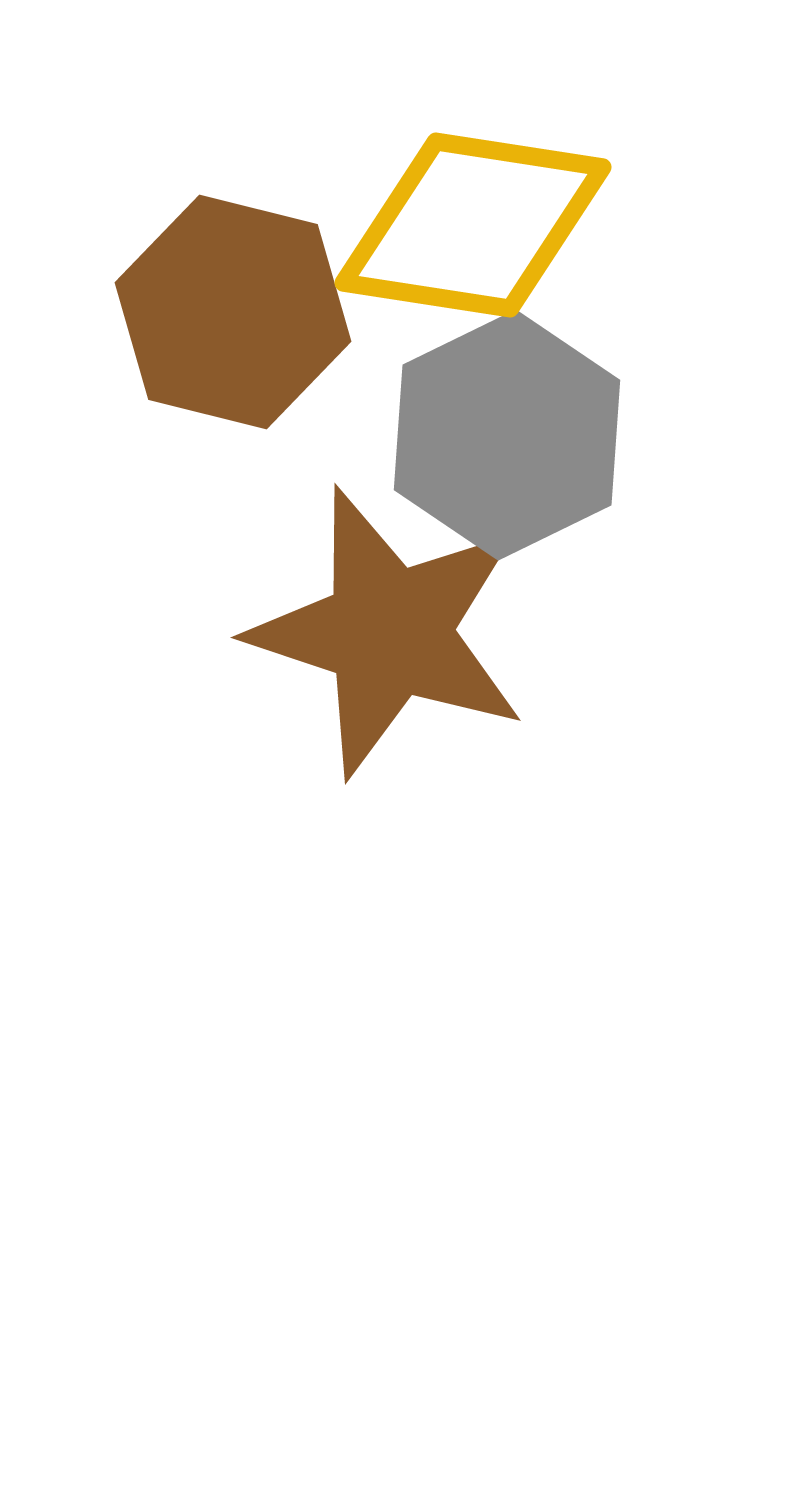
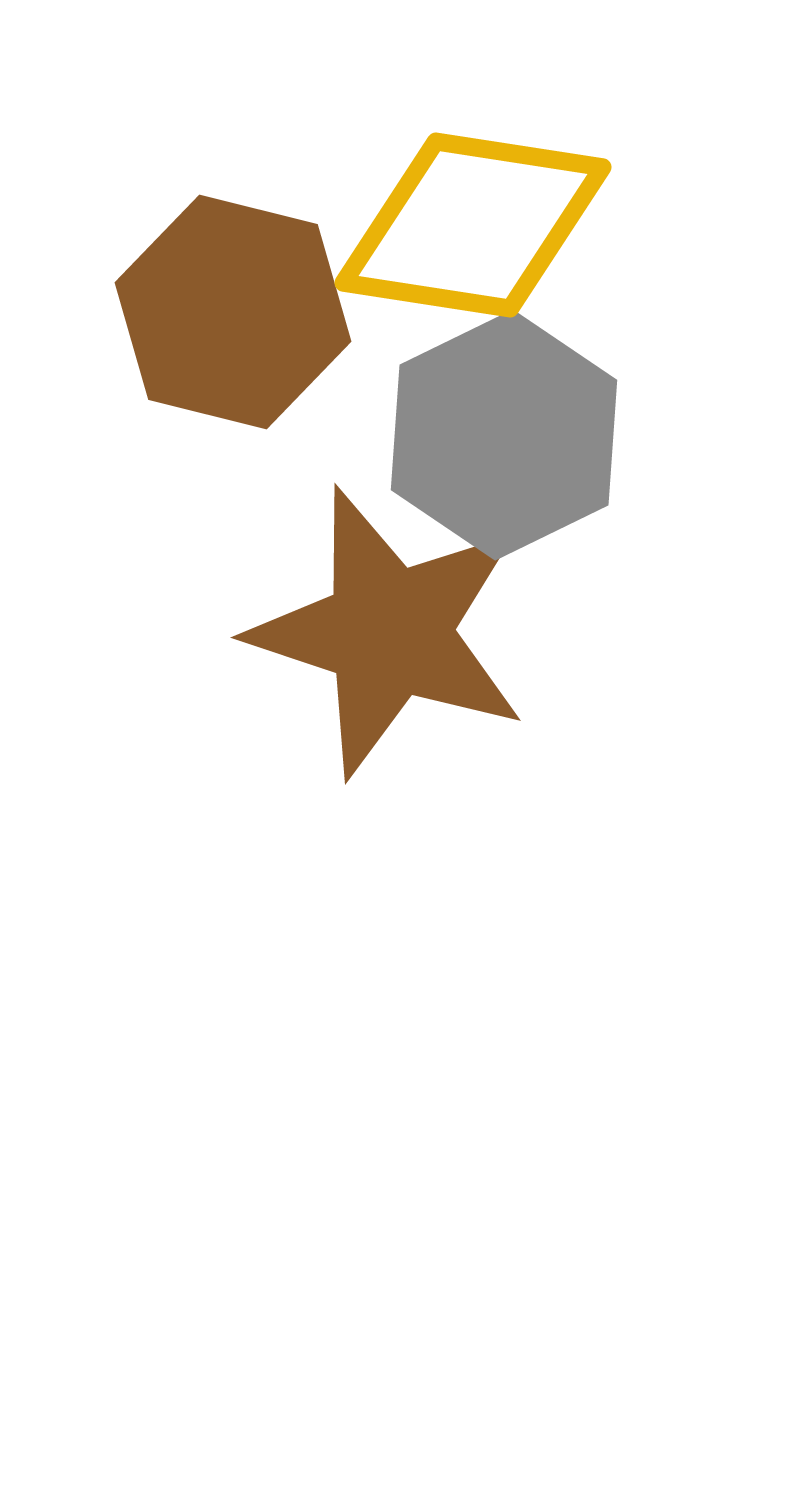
gray hexagon: moved 3 px left
